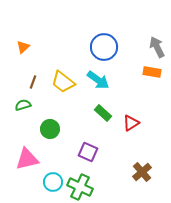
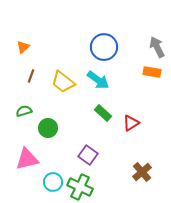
brown line: moved 2 px left, 6 px up
green semicircle: moved 1 px right, 6 px down
green circle: moved 2 px left, 1 px up
purple square: moved 3 px down; rotated 12 degrees clockwise
